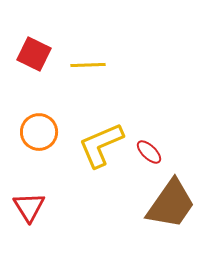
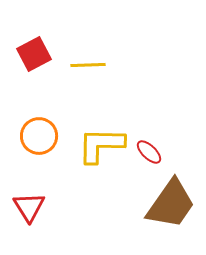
red square: rotated 36 degrees clockwise
orange circle: moved 4 px down
yellow L-shape: rotated 24 degrees clockwise
